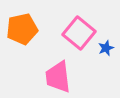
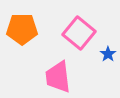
orange pentagon: rotated 12 degrees clockwise
blue star: moved 2 px right, 6 px down; rotated 14 degrees counterclockwise
